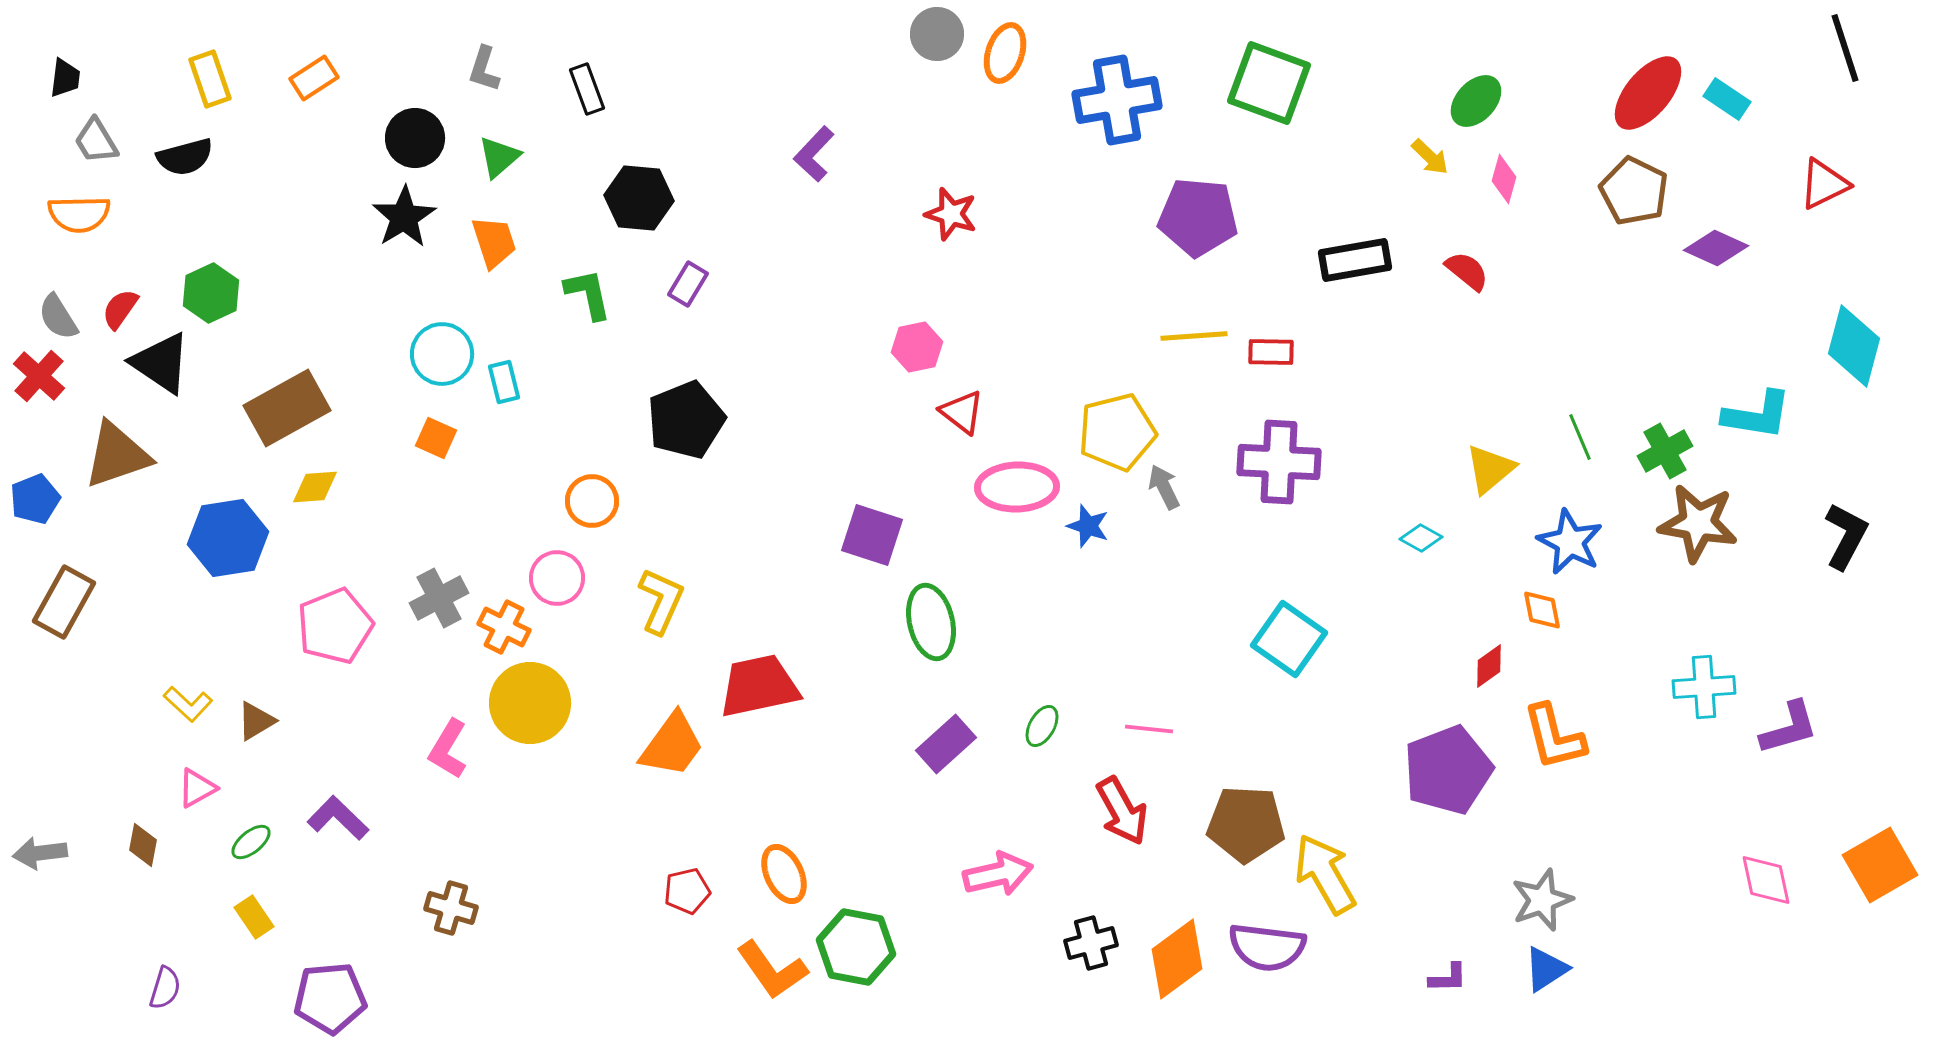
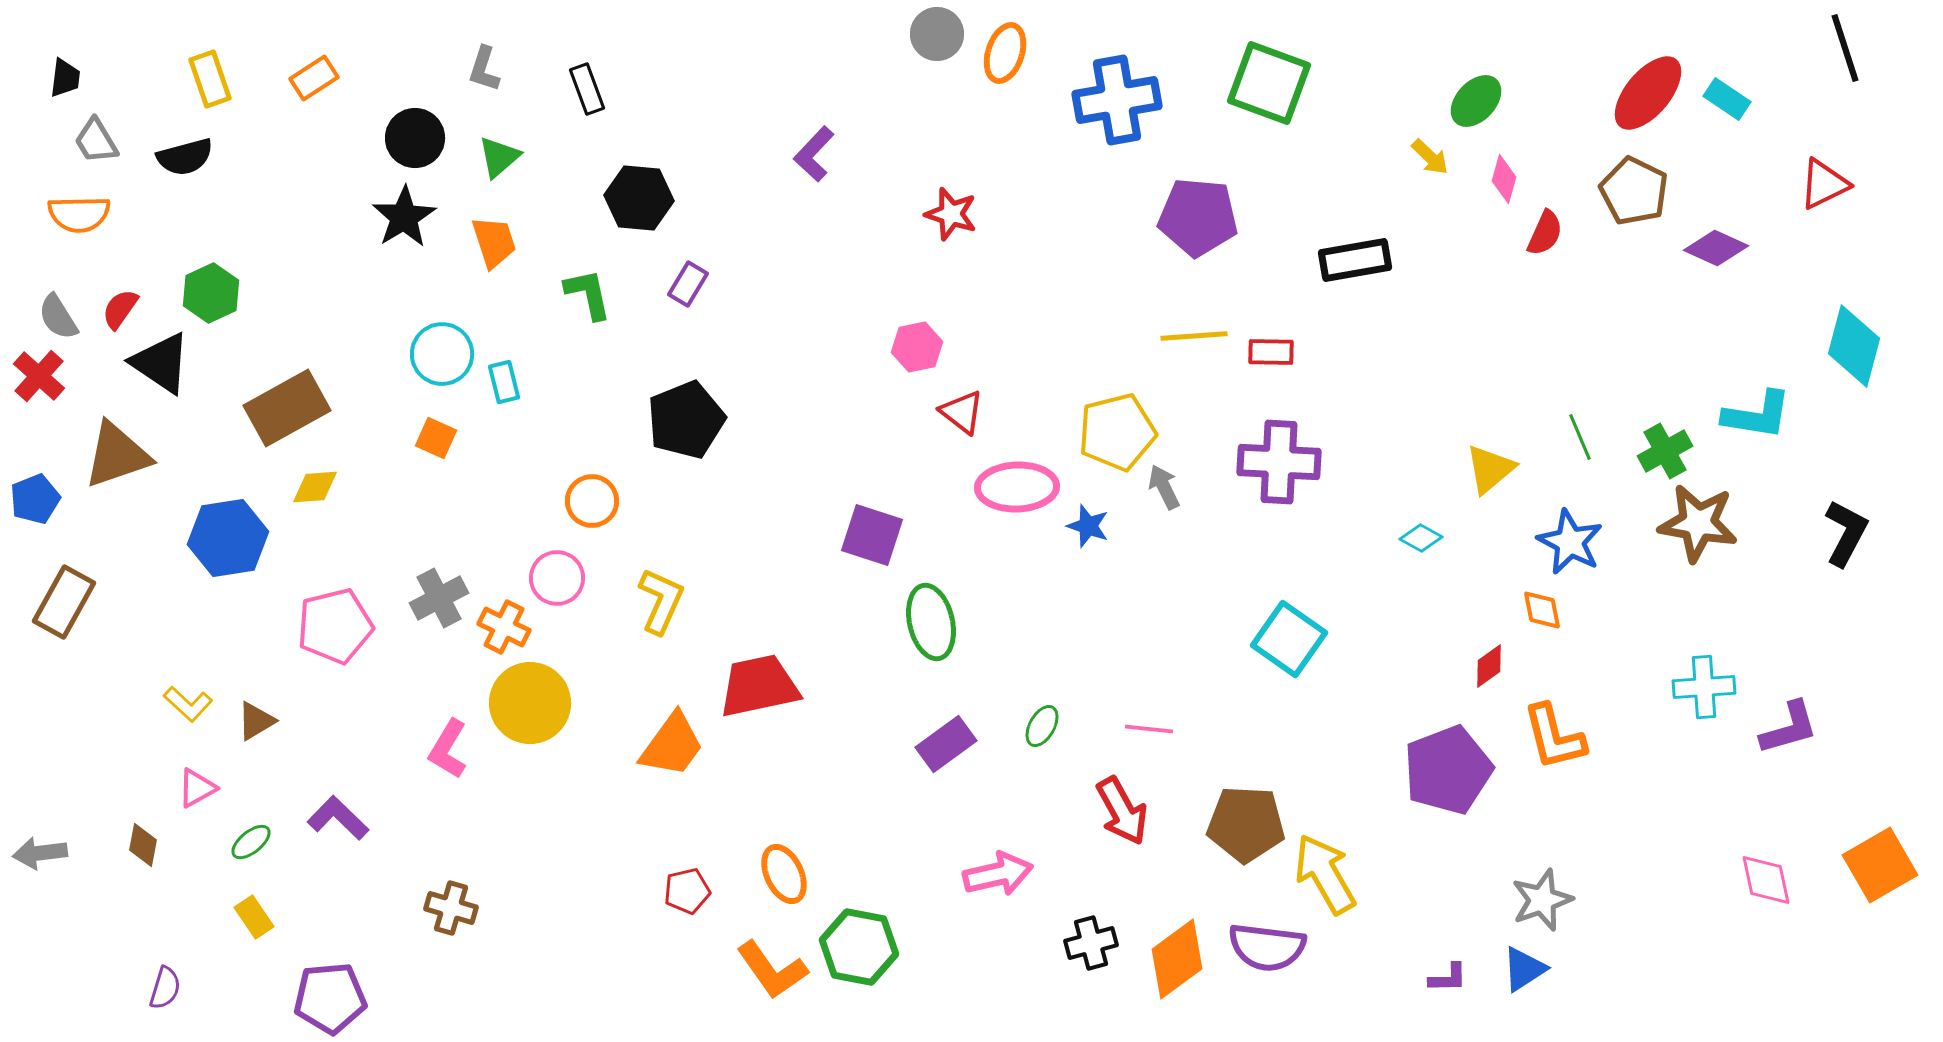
red semicircle at (1467, 271): moved 78 px right, 38 px up; rotated 75 degrees clockwise
black L-shape at (1846, 536): moved 3 px up
pink pentagon at (335, 626): rotated 8 degrees clockwise
purple rectangle at (946, 744): rotated 6 degrees clockwise
green hexagon at (856, 947): moved 3 px right
blue triangle at (1546, 969): moved 22 px left
